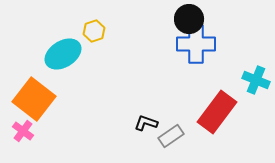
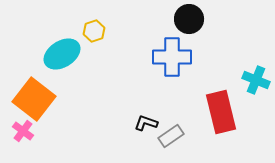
blue cross: moved 24 px left, 13 px down
cyan ellipse: moved 1 px left
red rectangle: moved 4 px right; rotated 51 degrees counterclockwise
